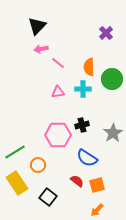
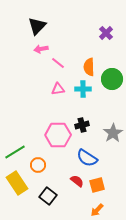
pink triangle: moved 3 px up
black square: moved 1 px up
